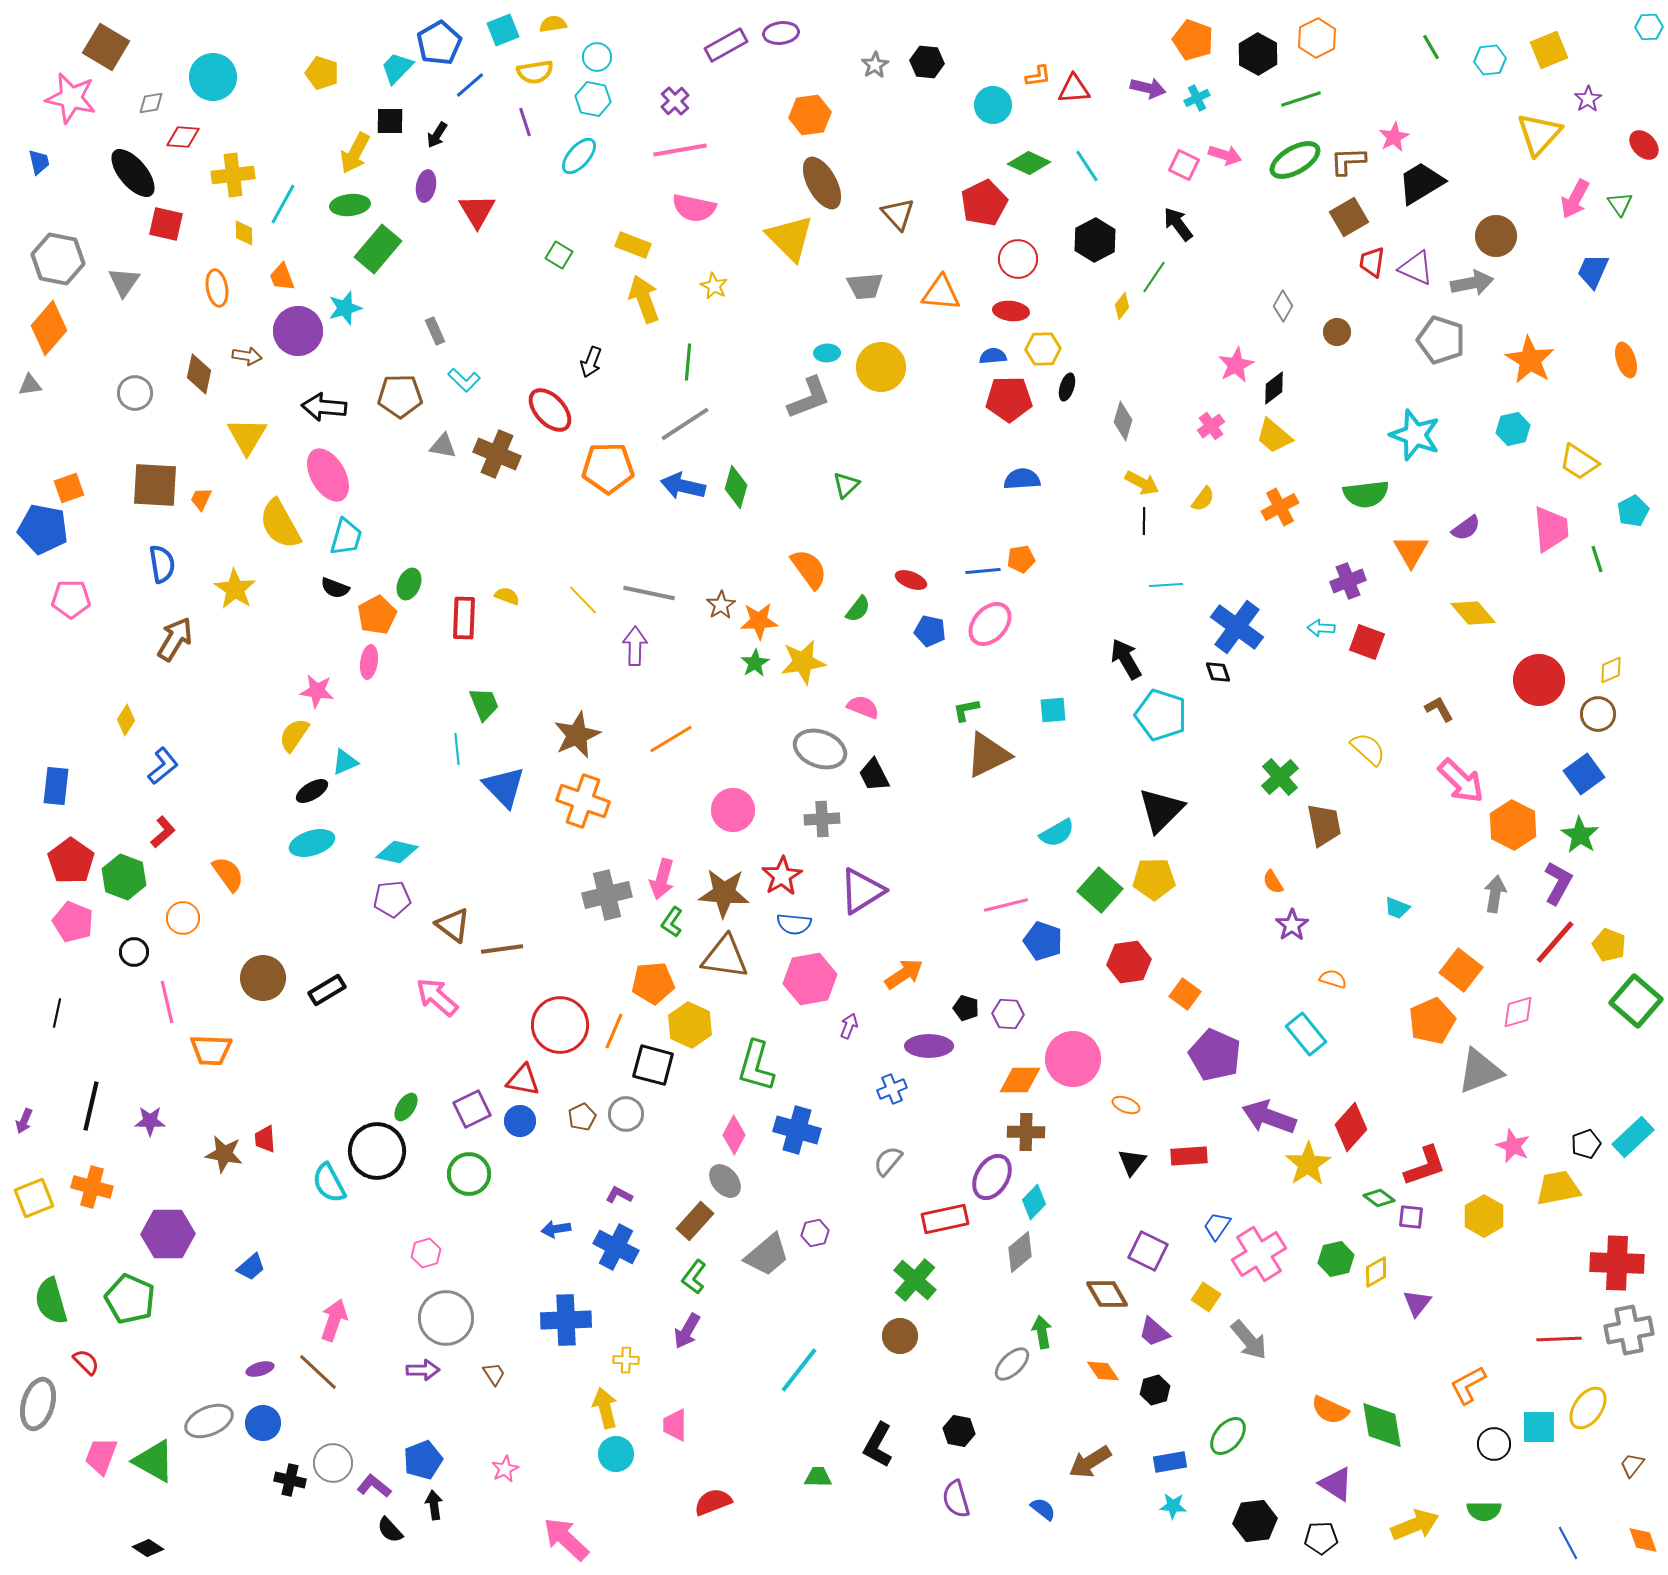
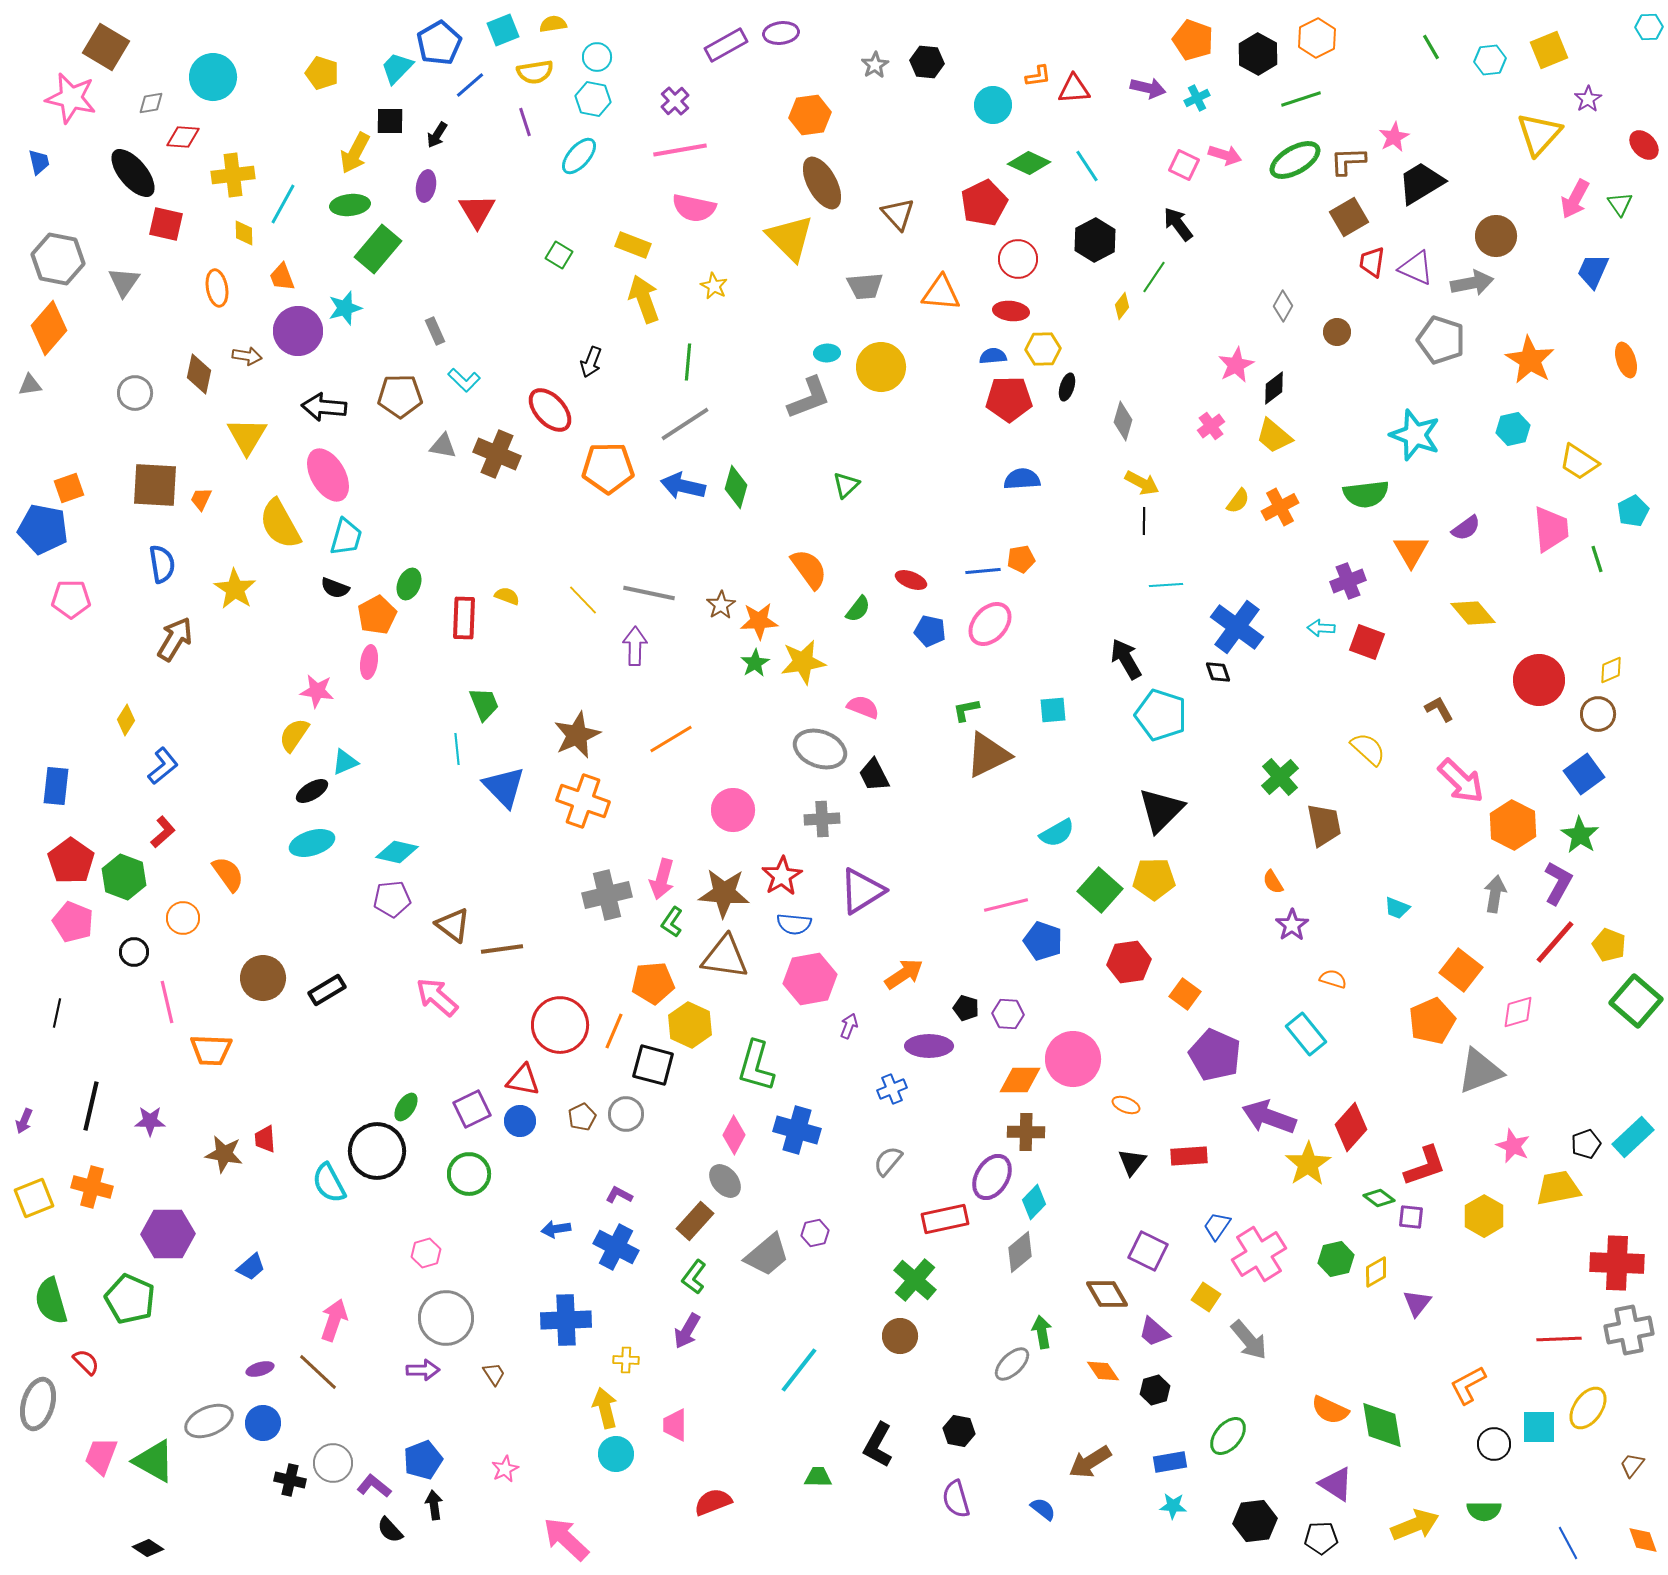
yellow semicircle at (1203, 499): moved 35 px right, 2 px down
